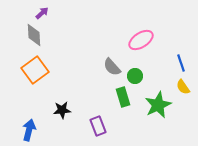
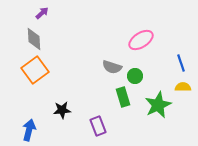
gray diamond: moved 4 px down
gray semicircle: rotated 30 degrees counterclockwise
yellow semicircle: rotated 126 degrees clockwise
